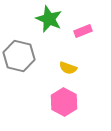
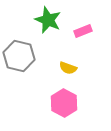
green star: moved 1 px left, 1 px down
pink hexagon: moved 1 px down
